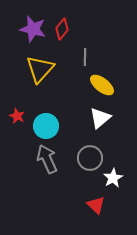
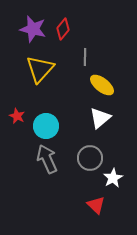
red diamond: moved 1 px right
